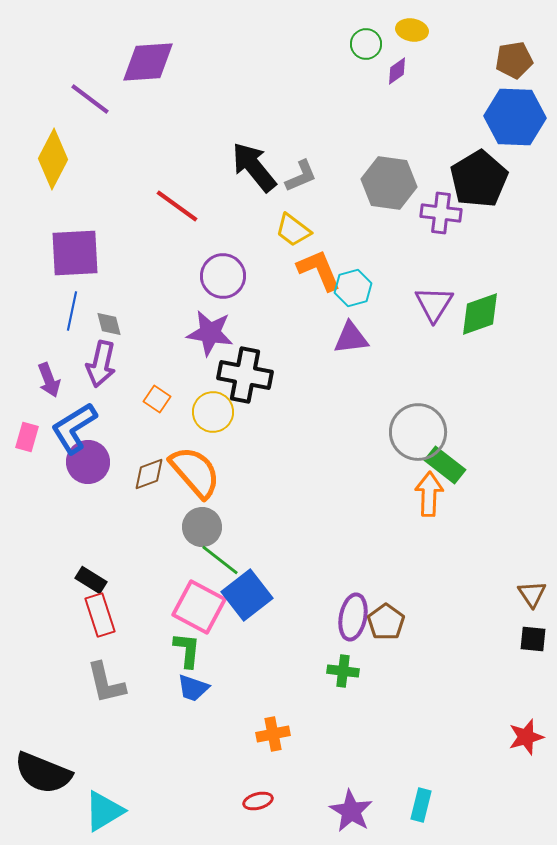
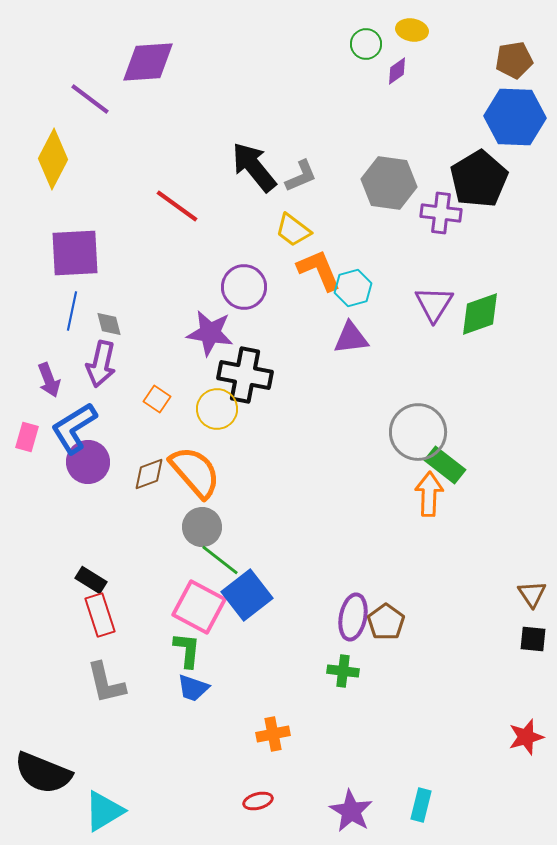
purple circle at (223, 276): moved 21 px right, 11 px down
yellow circle at (213, 412): moved 4 px right, 3 px up
